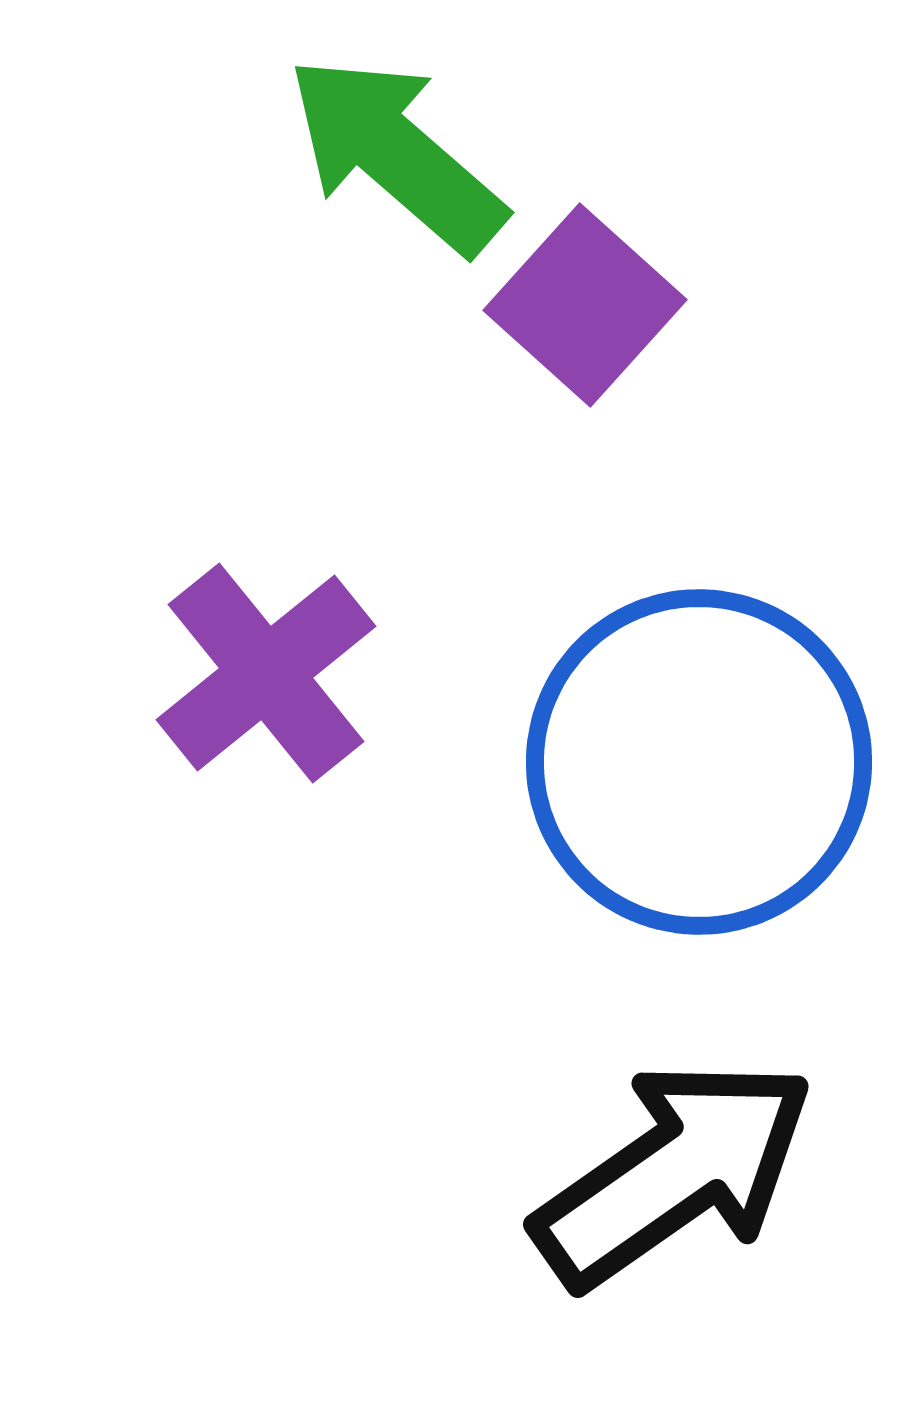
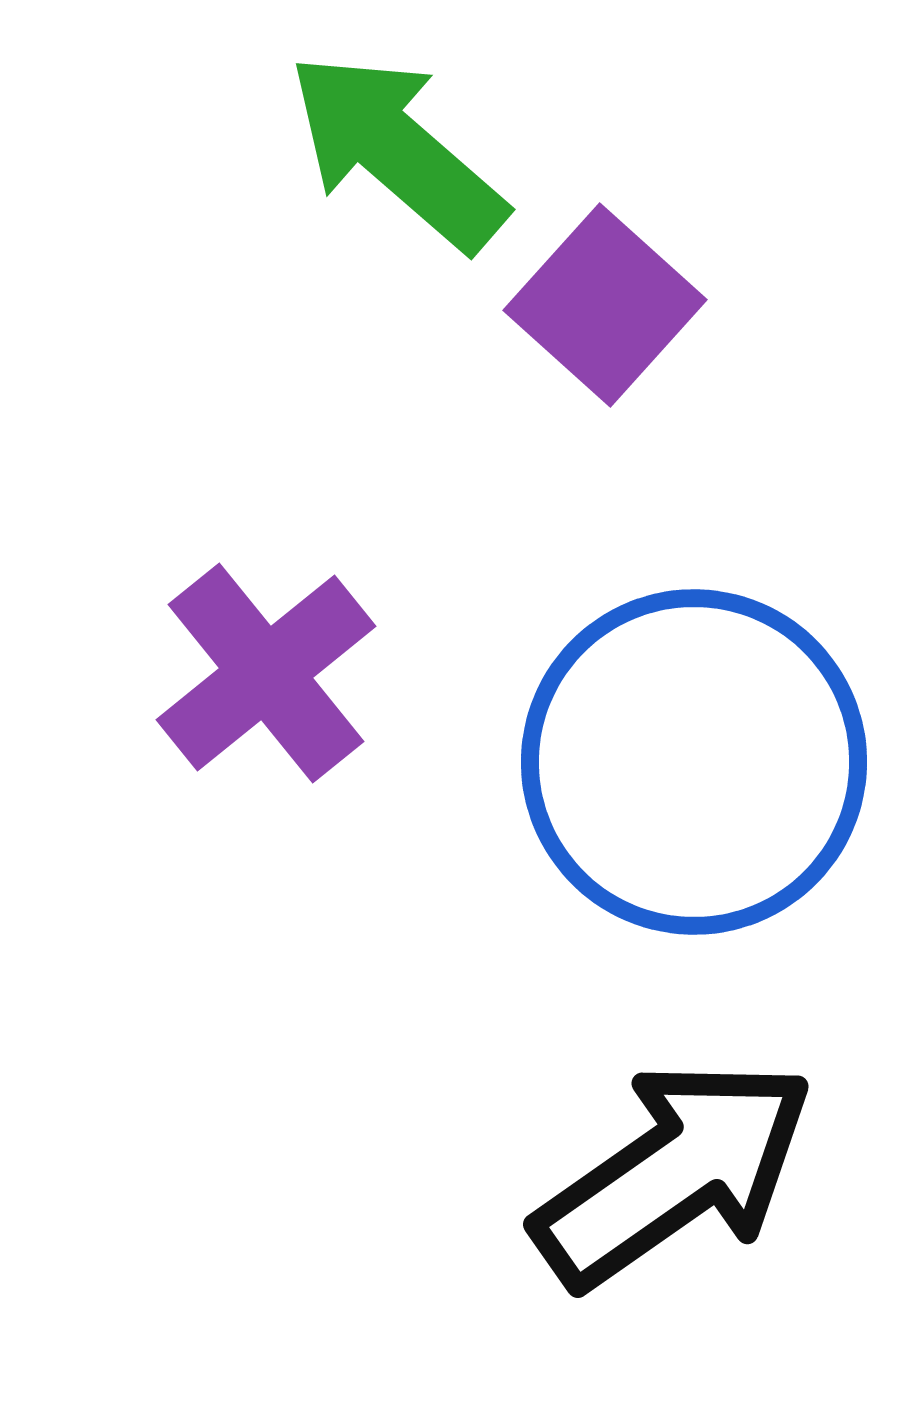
green arrow: moved 1 px right, 3 px up
purple square: moved 20 px right
blue circle: moved 5 px left
